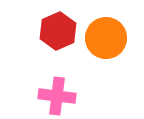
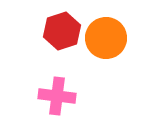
red hexagon: moved 4 px right; rotated 6 degrees clockwise
